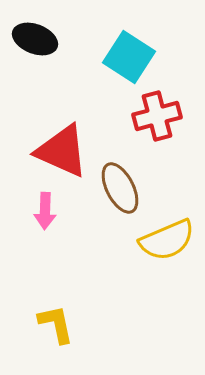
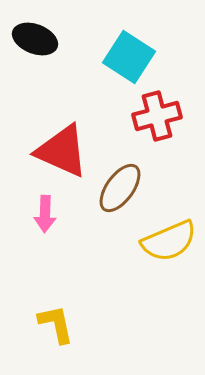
brown ellipse: rotated 63 degrees clockwise
pink arrow: moved 3 px down
yellow semicircle: moved 2 px right, 1 px down
